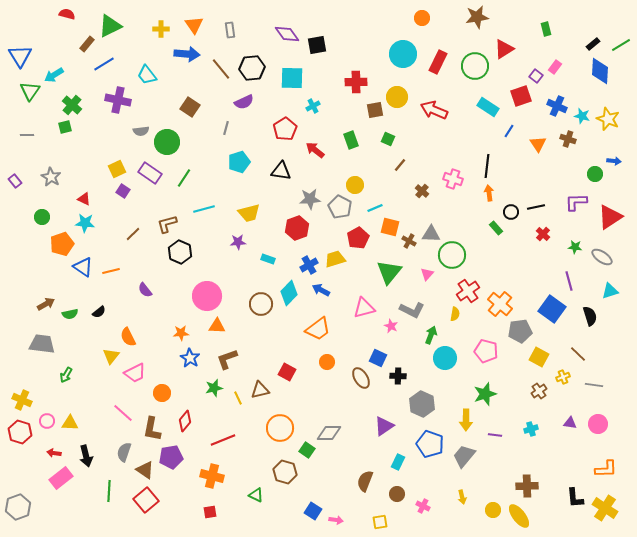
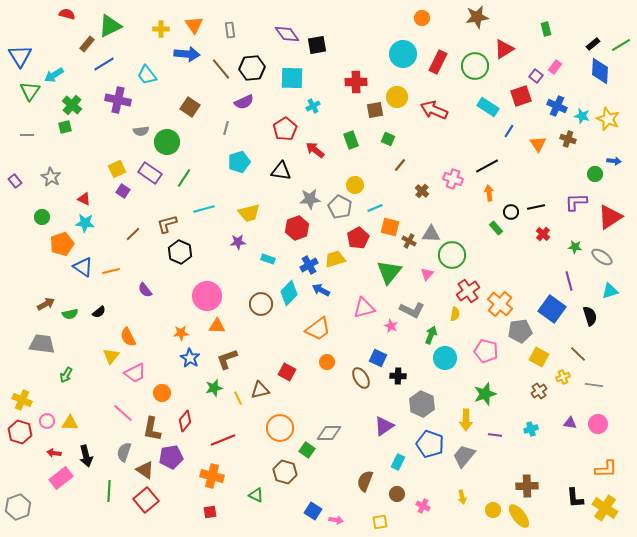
black line at (487, 166): rotated 55 degrees clockwise
